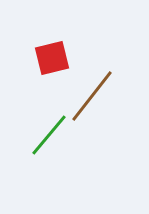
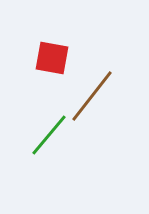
red square: rotated 24 degrees clockwise
